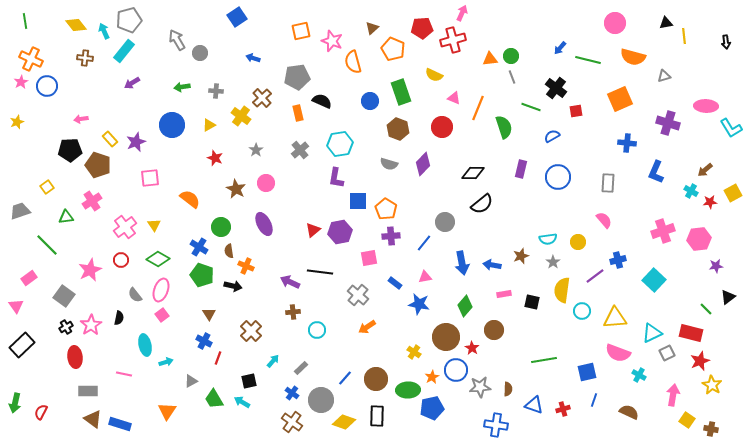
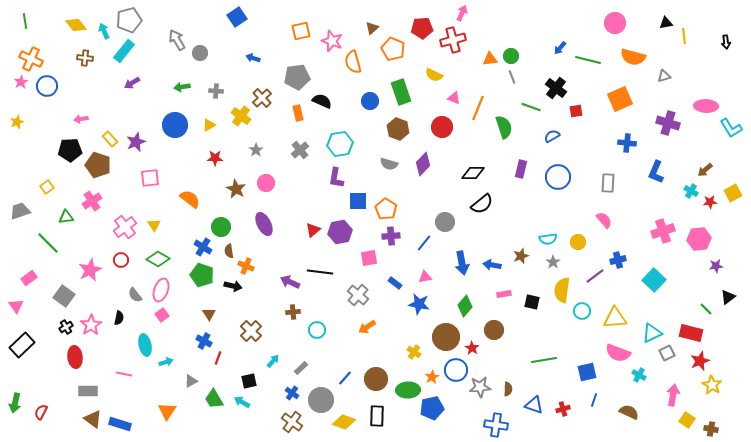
blue circle at (172, 125): moved 3 px right
red star at (215, 158): rotated 21 degrees counterclockwise
green line at (47, 245): moved 1 px right, 2 px up
blue cross at (199, 247): moved 4 px right
